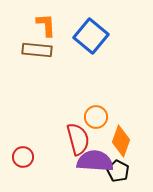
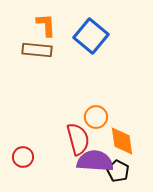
orange diamond: moved 1 px right; rotated 28 degrees counterclockwise
